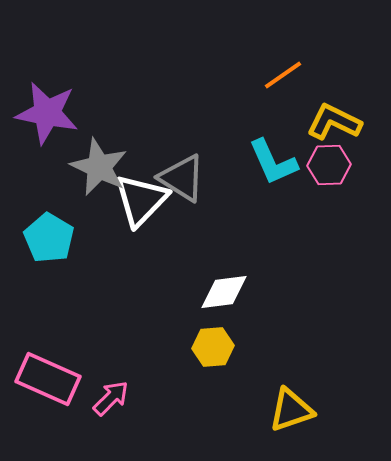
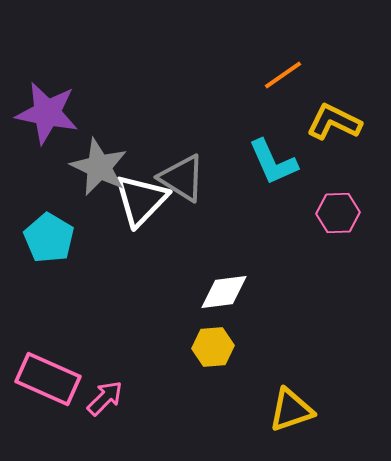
pink hexagon: moved 9 px right, 48 px down
pink arrow: moved 6 px left
